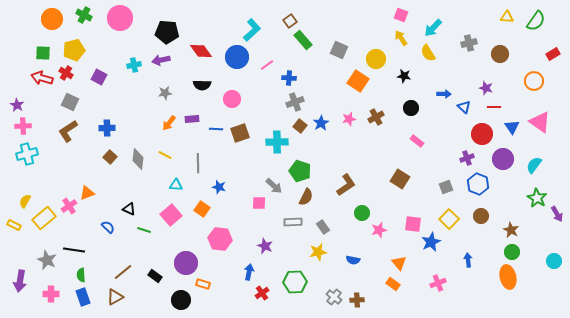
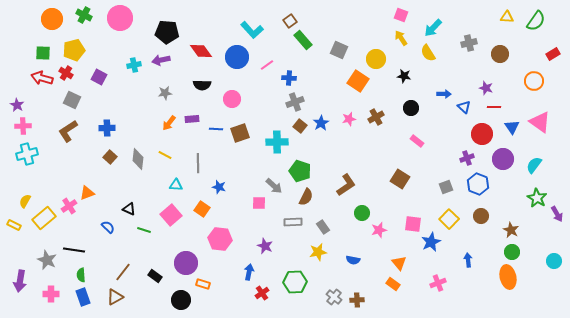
cyan L-shape at (252, 30): rotated 90 degrees clockwise
gray square at (70, 102): moved 2 px right, 2 px up
brown line at (123, 272): rotated 12 degrees counterclockwise
